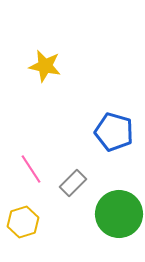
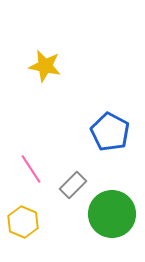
blue pentagon: moved 4 px left; rotated 12 degrees clockwise
gray rectangle: moved 2 px down
green circle: moved 7 px left
yellow hexagon: rotated 20 degrees counterclockwise
